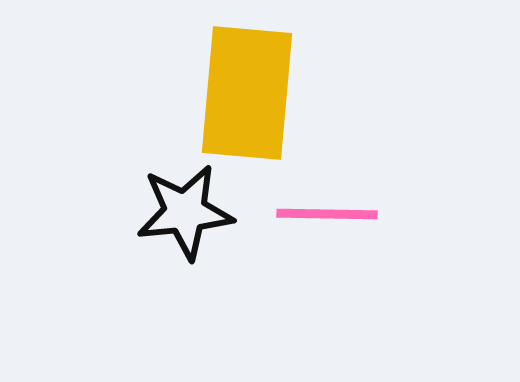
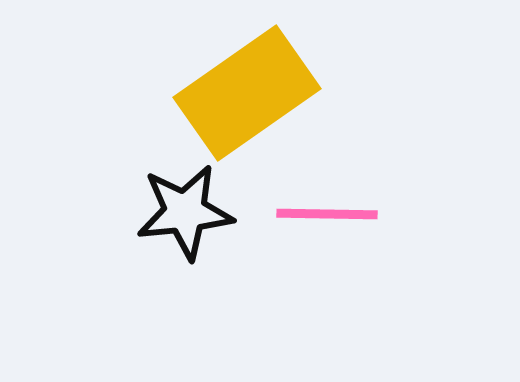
yellow rectangle: rotated 50 degrees clockwise
